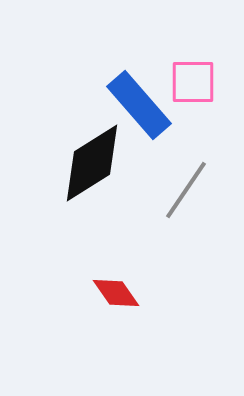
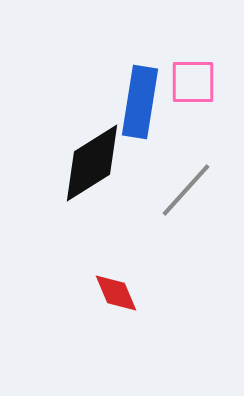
blue rectangle: moved 1 px right, 3 px up; rotated 50 degrees clockwise
gray line: rotated 8 degrees clockwise
red diamond: rotated 12 degrees clockwise
